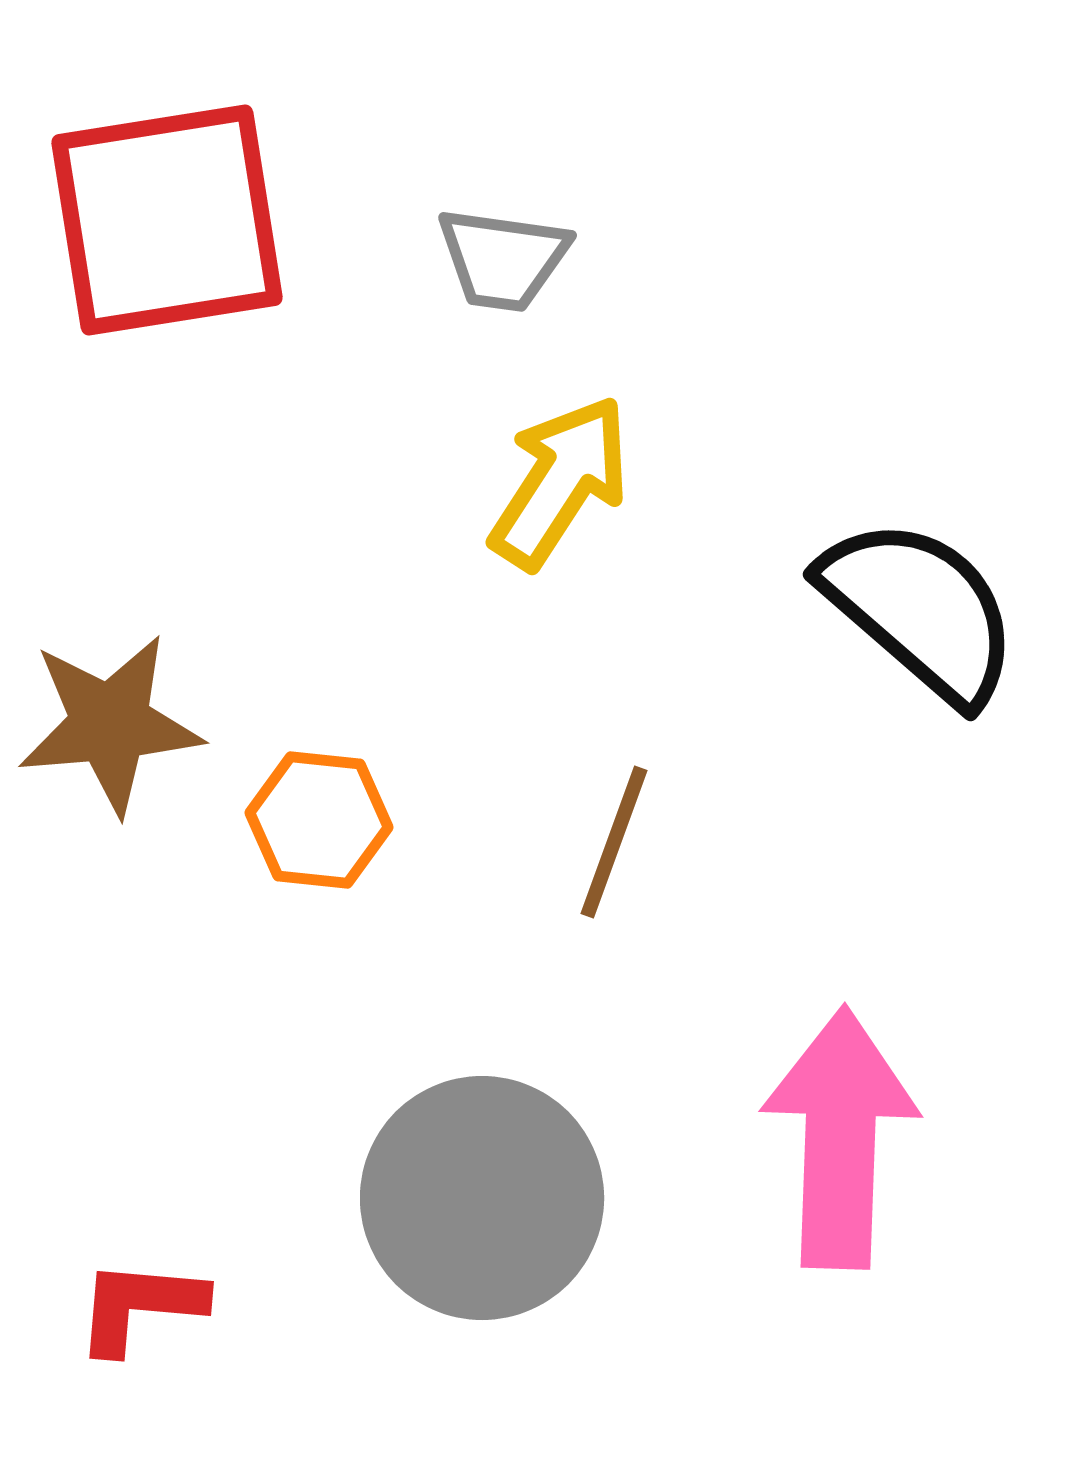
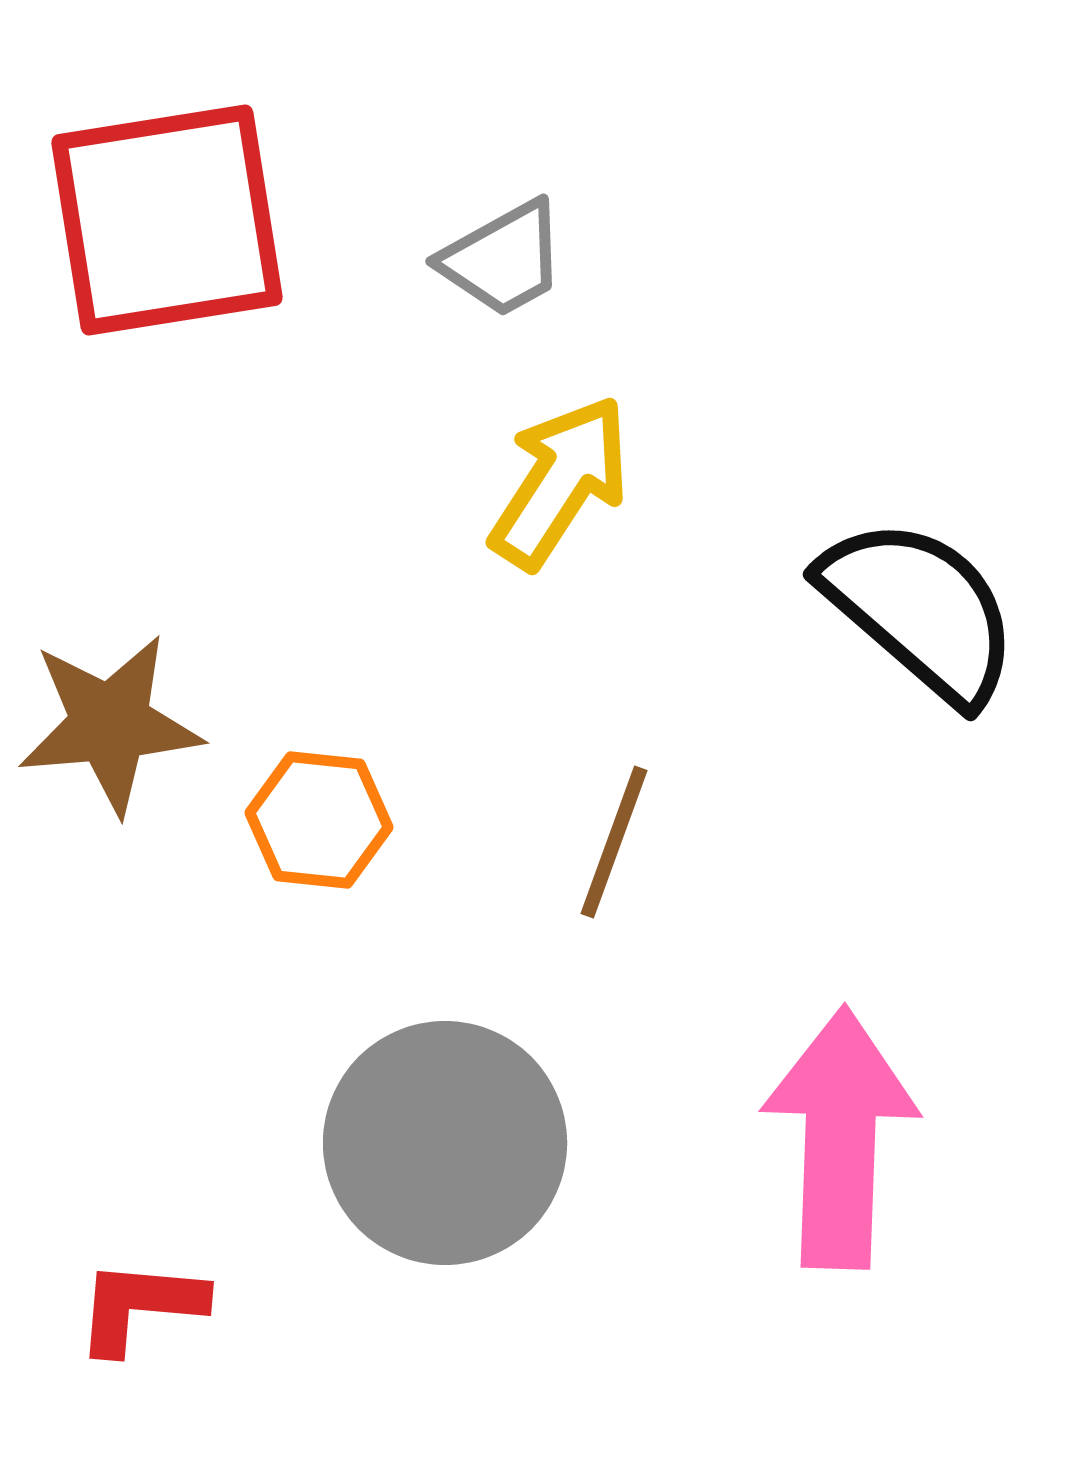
gray trapezoid: rotated 37 degrees counterclockwise
gray circle: moved 37 px left, 55 px up
